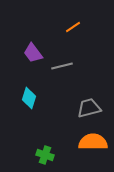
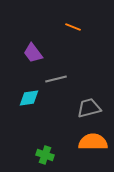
orange line: rotated 56 degrees clockwise
gray line: moved 6 px left, 13 px down
cyan diamond: rotated 65 degrees clockwise
